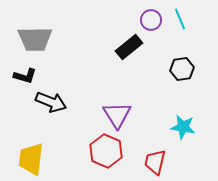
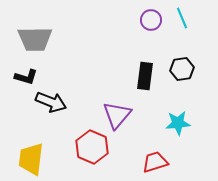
cyan line: moved 2 px right, 1 px up
black rectangle: moved 16 px right, 29 px down; rotated 44 degrees counterclockwise
black L-shape: moved 1 px right, 1 px down
purple triangle: rotated 12 degrees clockwise
cyan star: moved 5 px left, 4 px up; rotated 15 degrees counterclockwise
red hexagon: moved 14 px left, 4 px up
red trapezoid: rotated 60 degrees clockwise
